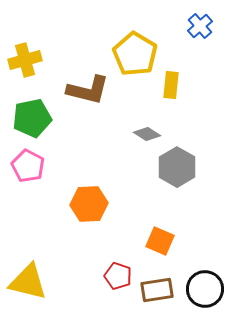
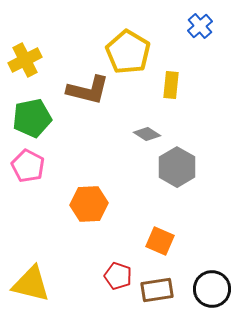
yellow pentagon: moved 7 px left, 2 px up
yellow cross: rotated 12 degrees counterclockwise
yellow triangle: moved 3 px right, 2 px down
black circle: moved 7 px right
